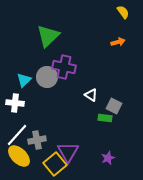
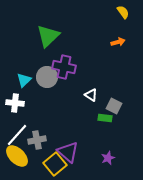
purple triangle: rotated 20 degrees counterclockwise
yellow ellipse: moved 2 px left
